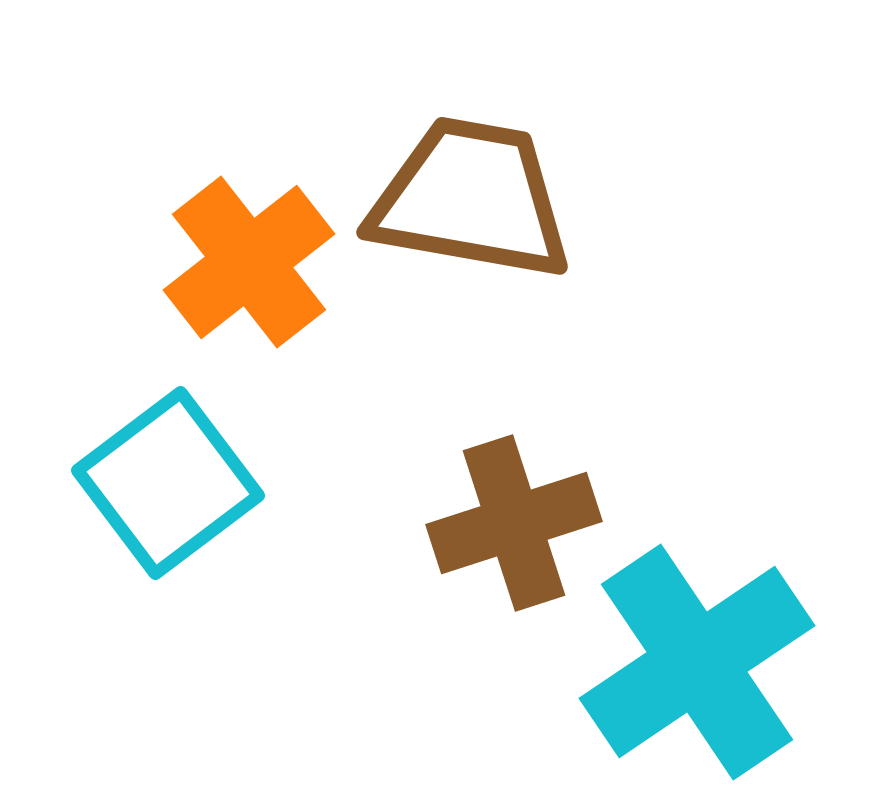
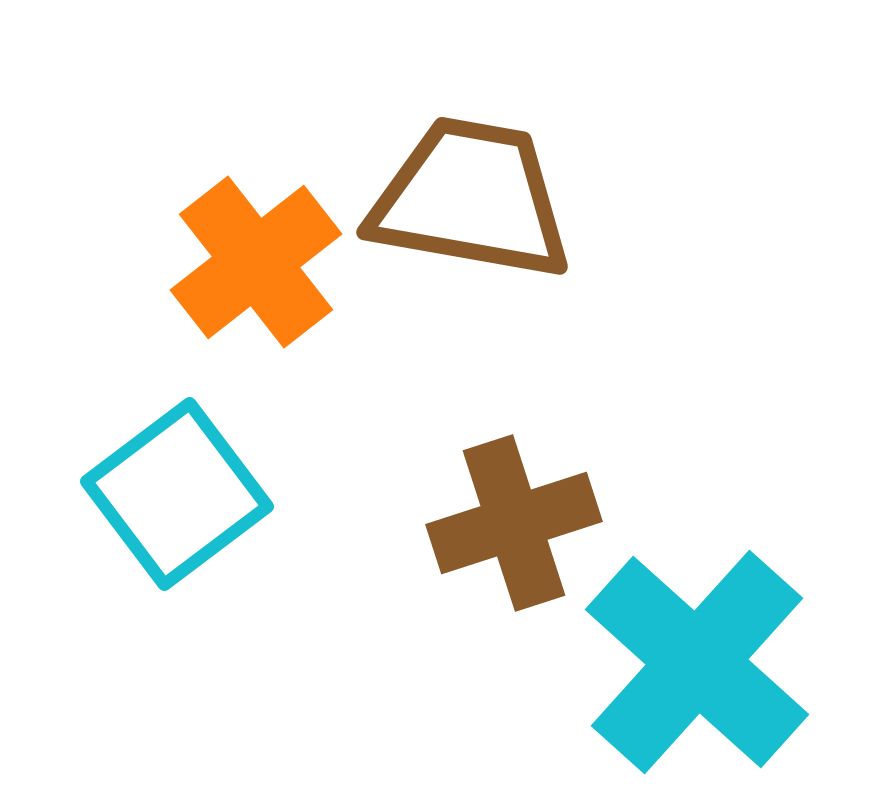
orange cross: moved 7 px right
cyan square: moved 9 px right, 11 px down
cyan cross: rotated 14 degrees counterclockwise
